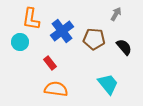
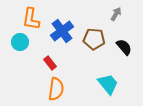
orange semicircle: rotated 90 degrees clockwise
